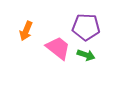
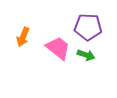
purple pentagon: moved 2 px right
orange arrow: moved 3 px left, 6 px down
